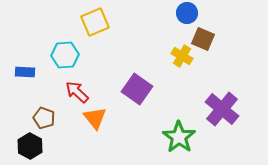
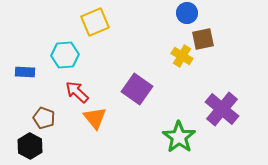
brown square: rotated 35 degrees counterclockwise
